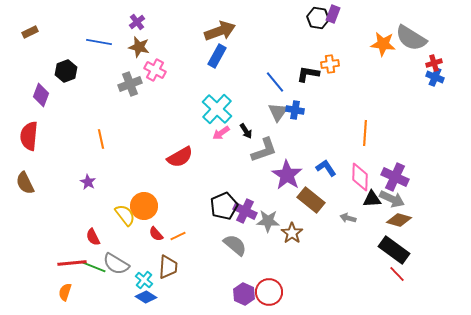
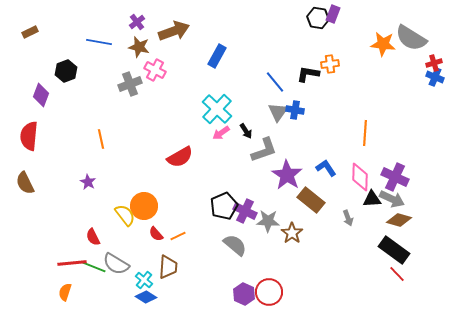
brown arrow at (220, 31): moved 46 px left
gray arrow at (348, 218): rotated 126 degrees counterclockwise
